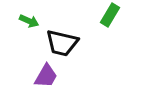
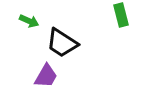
green rectangle: moved 11 px right; rotated 45 degrees counterclockwise
black trapezoid: rotated 20 degrees clockwise
